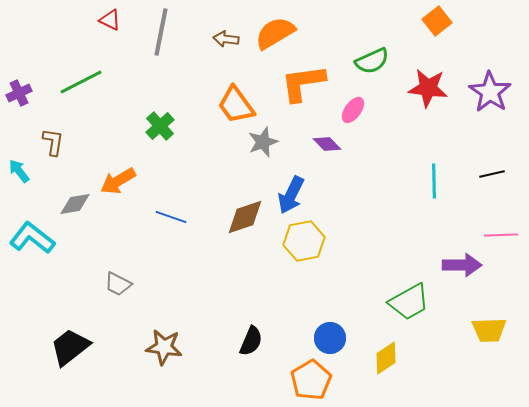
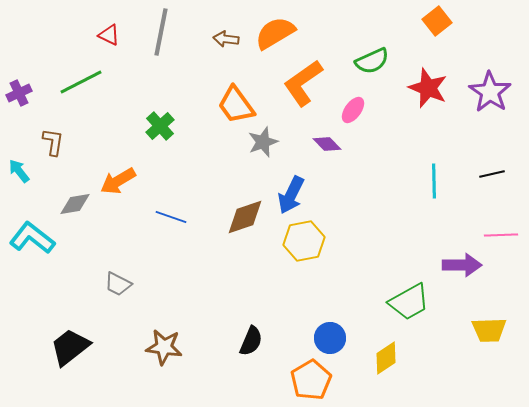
red triangle: moved 1 px left, 15 px down
orange L-shape: rotated 27 degrees counterclockwise
red star: rotated 15 degrees clockwise
